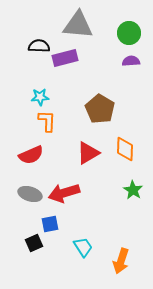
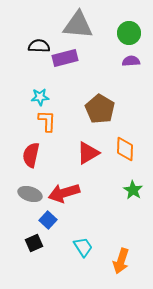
red semicircle: rotated 125 degrees clockwise
blue square: moved 2 px left, 4 px up; rotated 36 degrees counterclockwise
